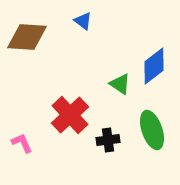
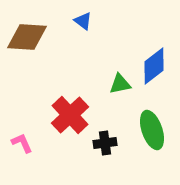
green triangle: rotated 45 degrees counterclockwise
black cross: moved 3 px left, 3 px down
